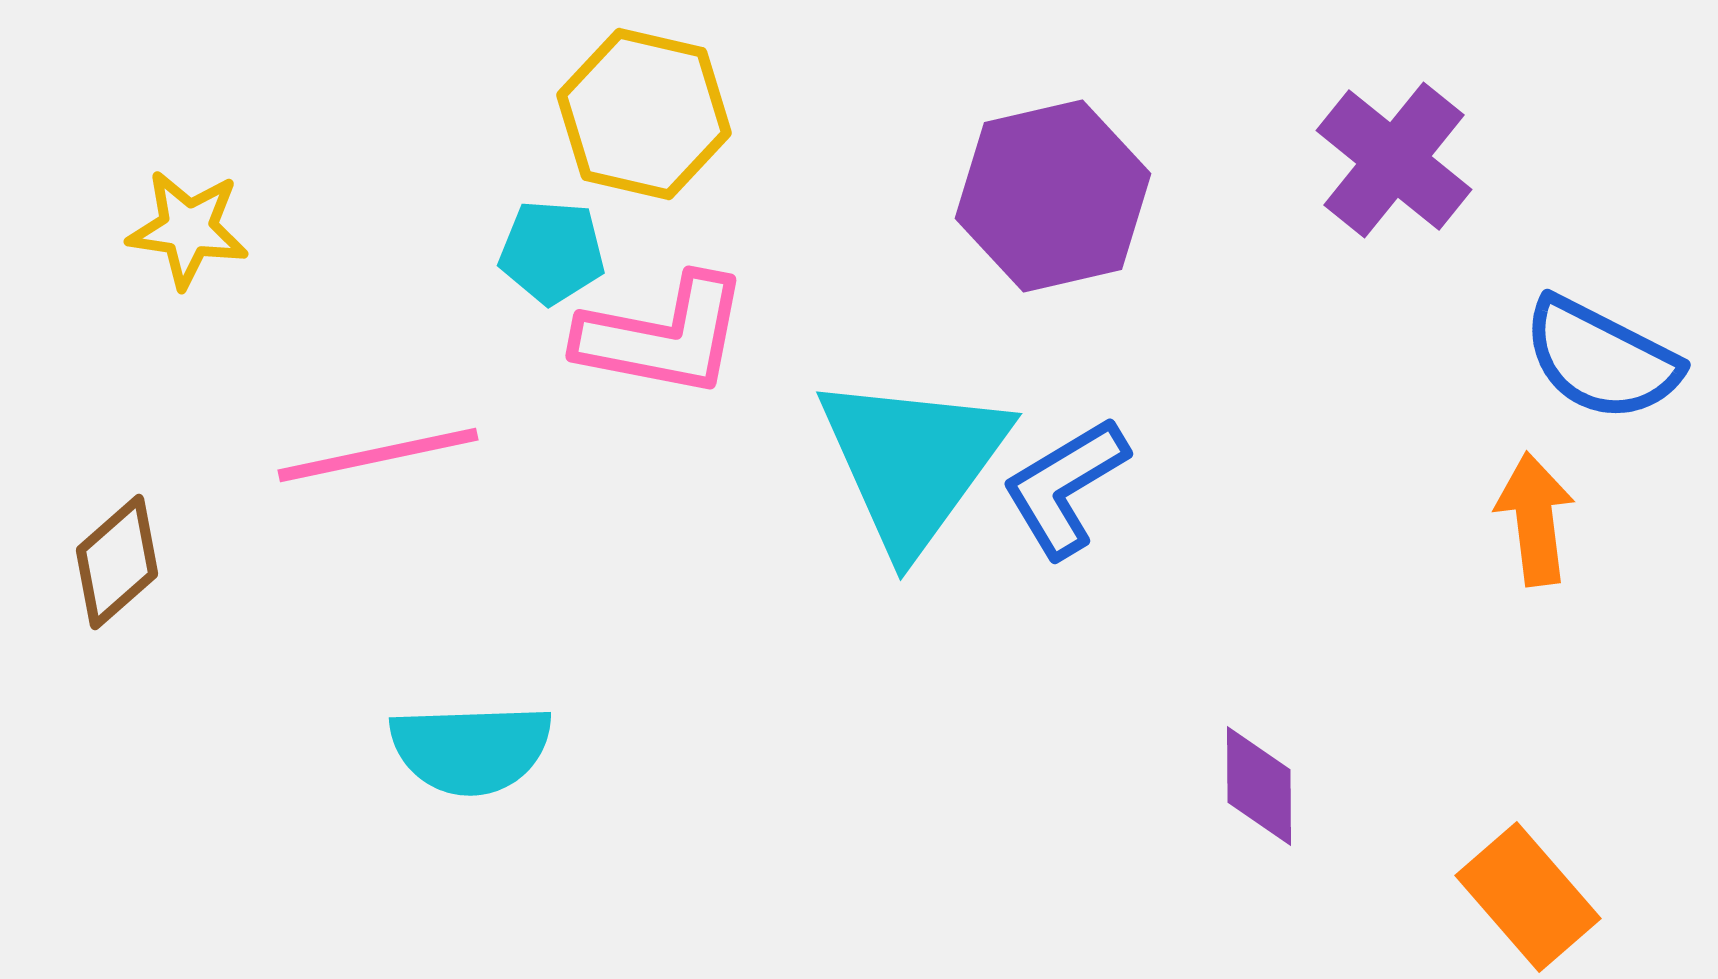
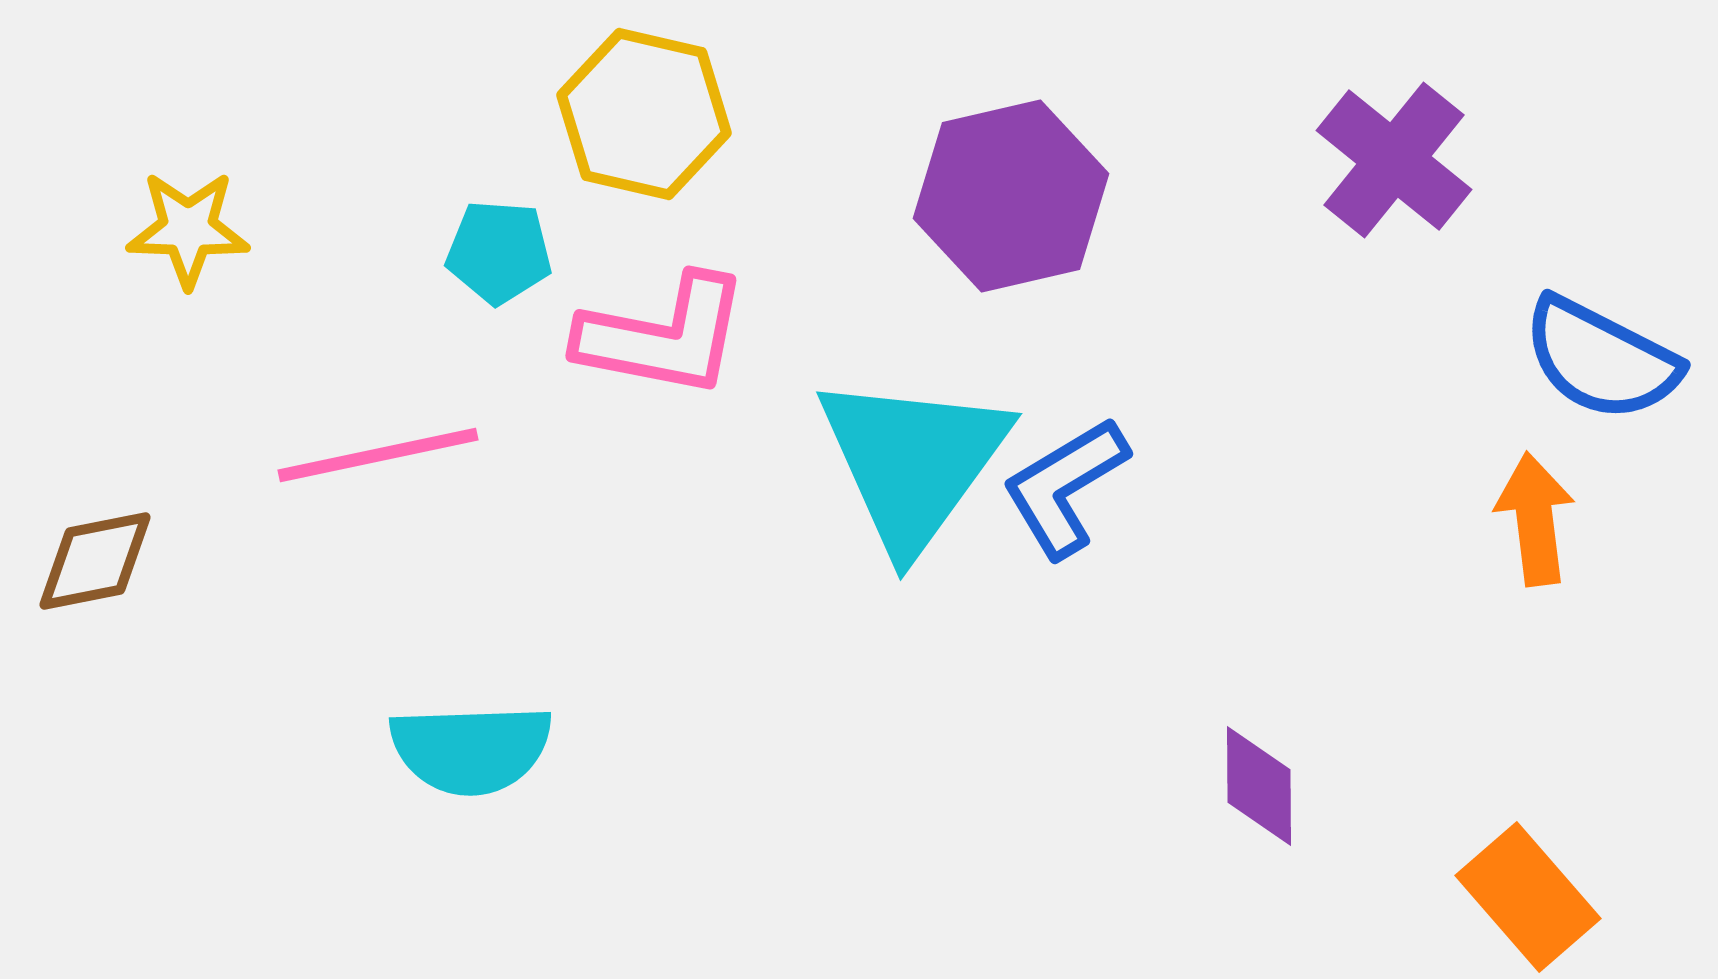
purple hexagon: moved 42 px left
yellow star: rotated 6 degrees counterclockwise
cyan pentagon: moved 53 px left
brown diamond: moved 22 px left, 1 px up; rotated 30 degrees clockwise
